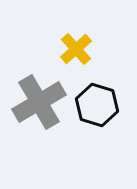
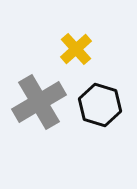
black hexagon: moved 3 px right
